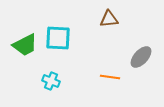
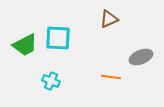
brown triangle: rotated 18 degrees counterclockwise
gray ellipse: rotated 25 degrees clockwise
orange line: moved 1 px right
